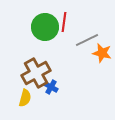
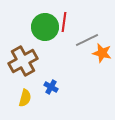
brown cross: moved 13 px left, 12 px up
